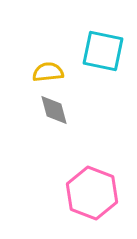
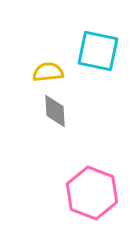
cyan square: moved 5 px left
gray diamond: moved 1 px right, 1 px down; rotated 12 degrees clockwise
